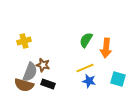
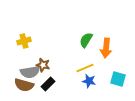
gray semicircle: rotated 60 degrees clockwise
black rectangle: rotated 64 degrees counterclockwise
